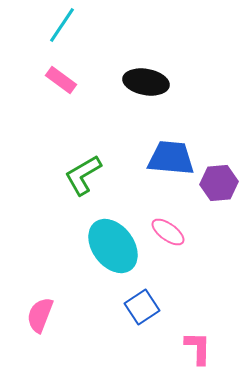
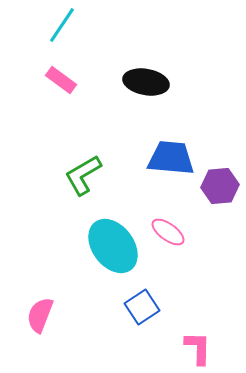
purple hexagon: moved 1 px right, 3 px down
